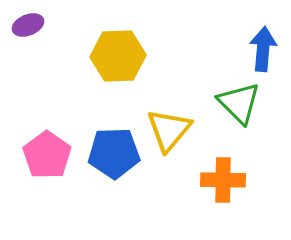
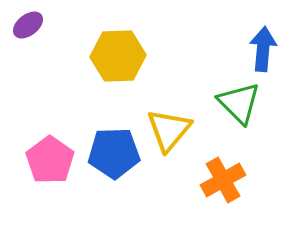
purple ellipse: rotated 16 degrees counterclockwise
pink pentagon: moved 3 px right, 5 px down
orange cross: rotated 30 degrees counterclockwise
